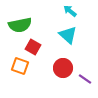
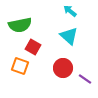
cyan triangle: moved 1 px right, 1 px down
